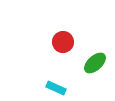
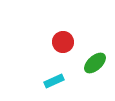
cyan rectangle: moved 2 px left, 7 px up; rotated 48 degrees counterclockwise
